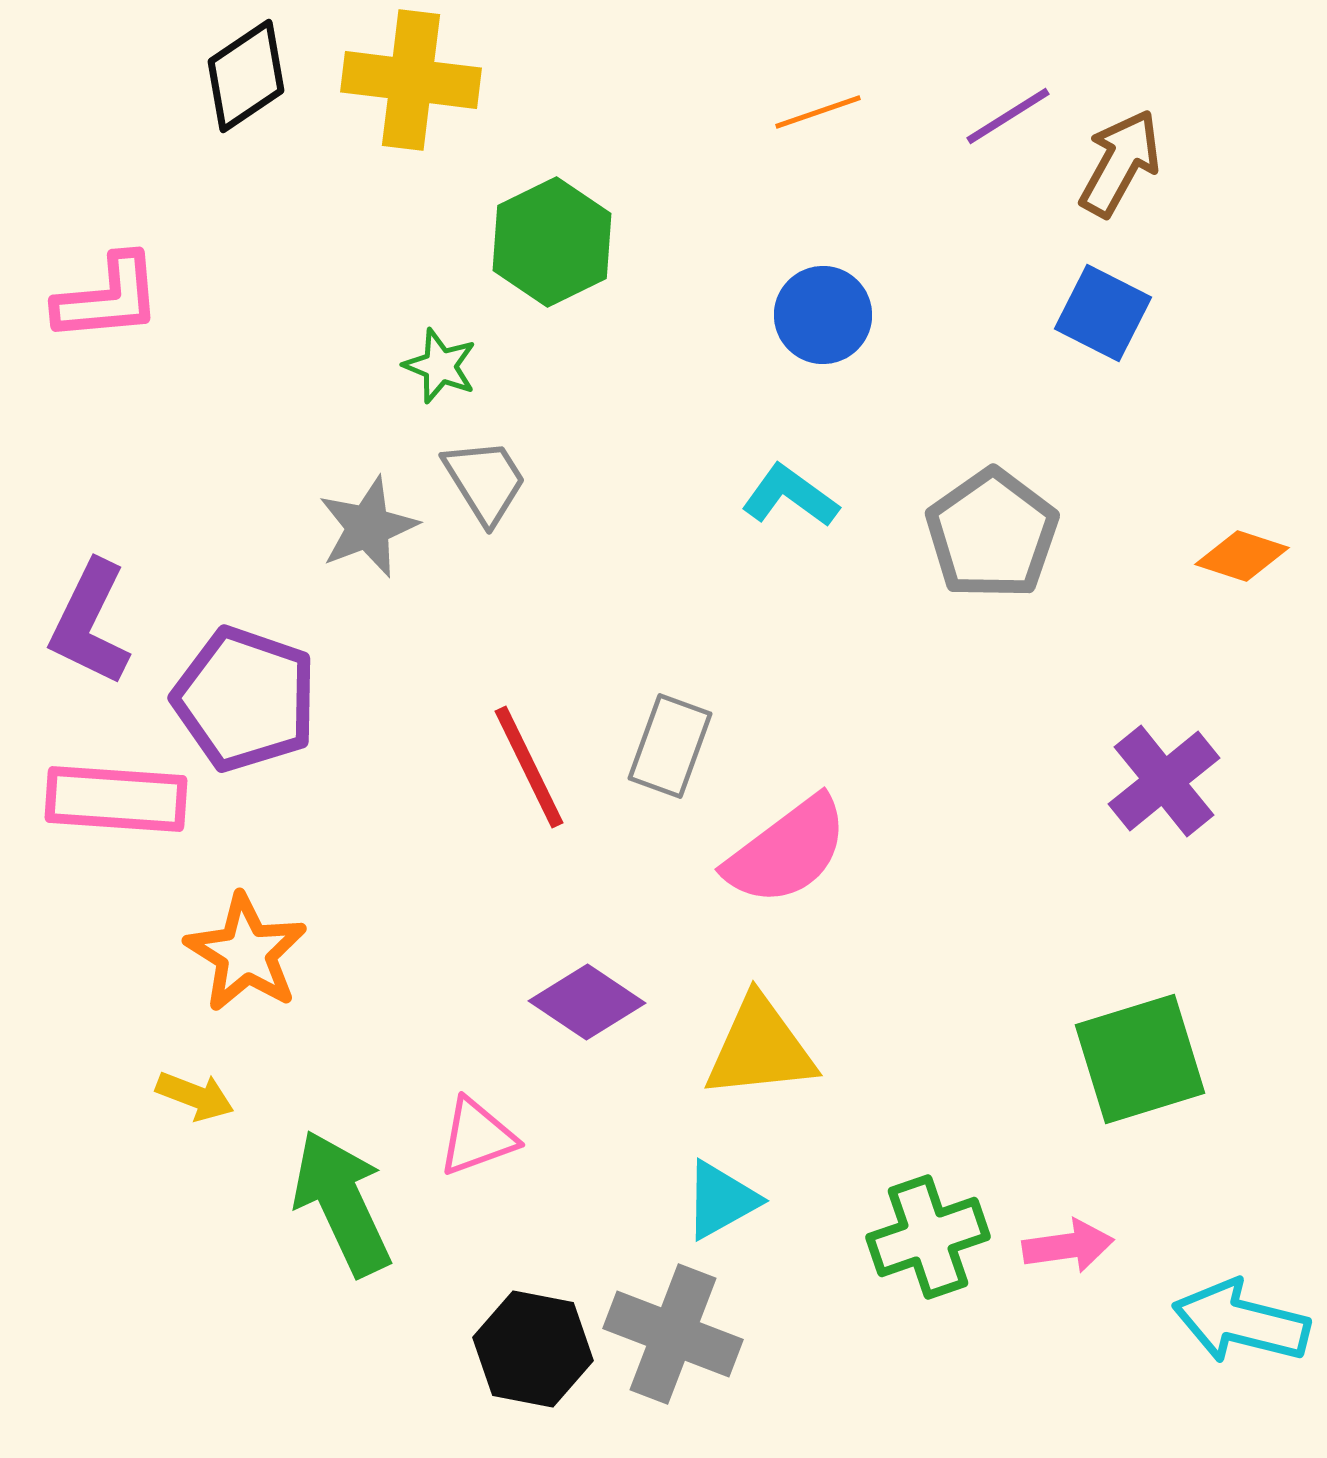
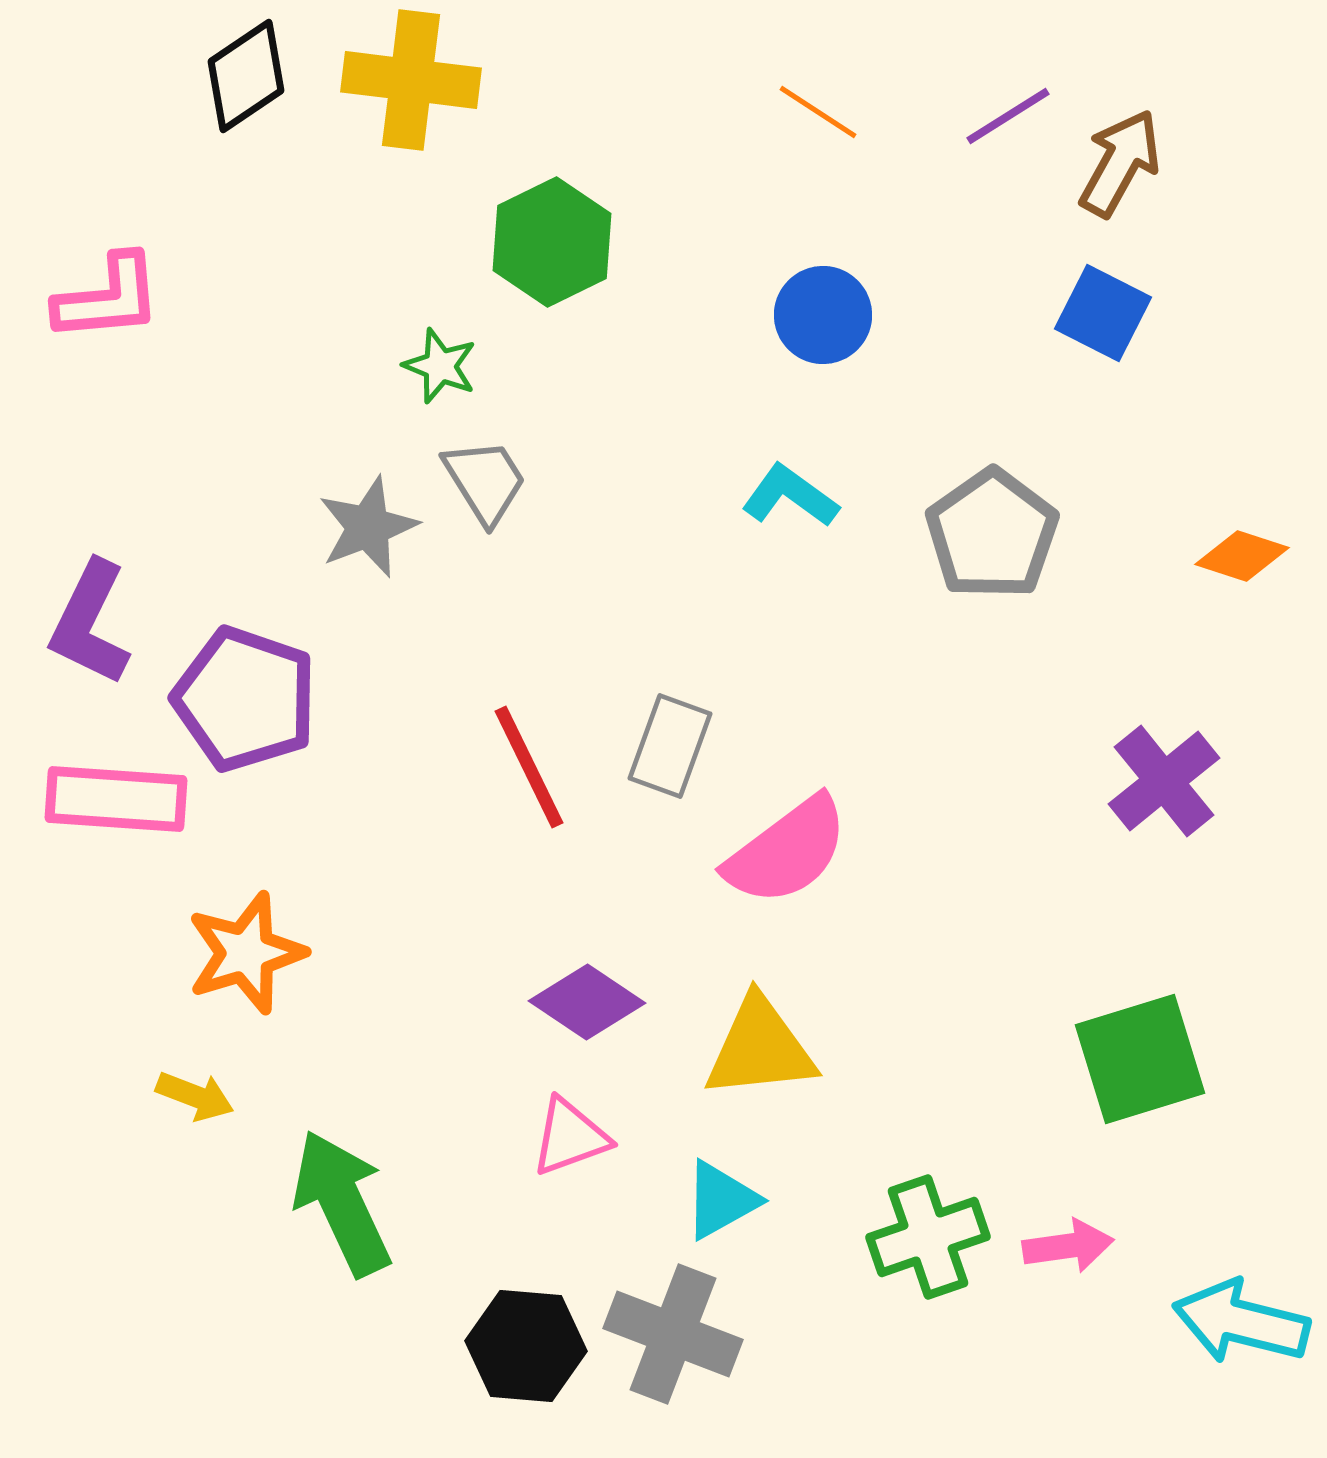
orange line: rotated 52 degrees clockwise
orange star: rotated 23 degrees clockwise
pink triangle: moved 93 px right
black hexagon: moved 7 px left, 3 px up; rotated 6 degrees counterclockwise
